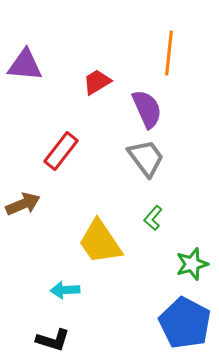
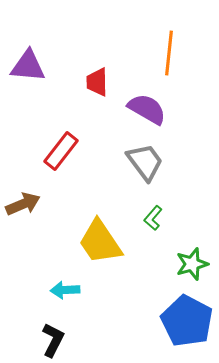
purple triangle: moved 3 px right, 1 px down
red trapezoid: rotated 60 degrees counterclockwise
purple semicircle: rotated 36 degrees counterclockwise
gray trapezoid: moved 1 px left, 4 px down
blue pentagon: moved 2 px right, 2 px up
black L-shape: rotated 80 degrees counterclockwise
